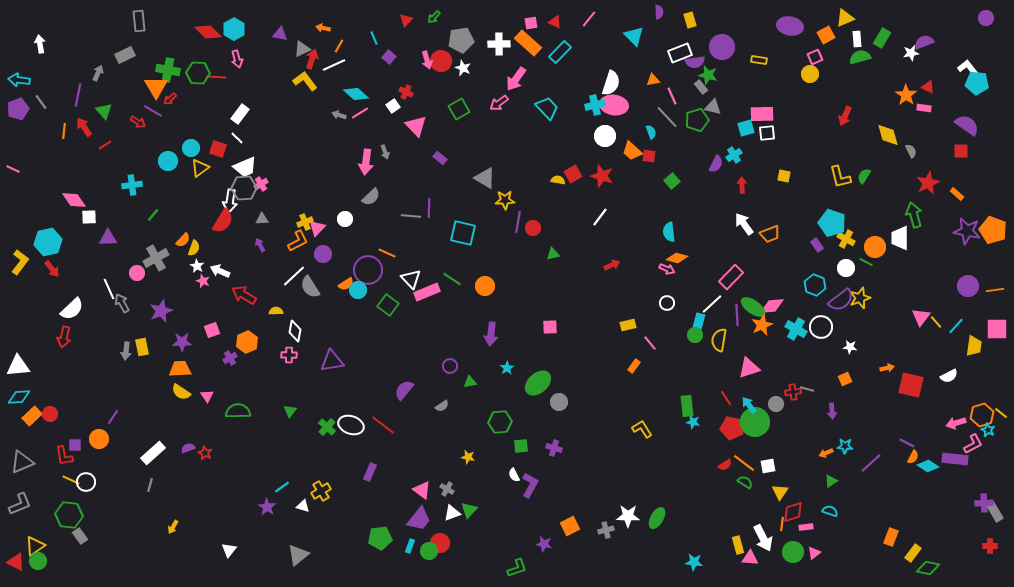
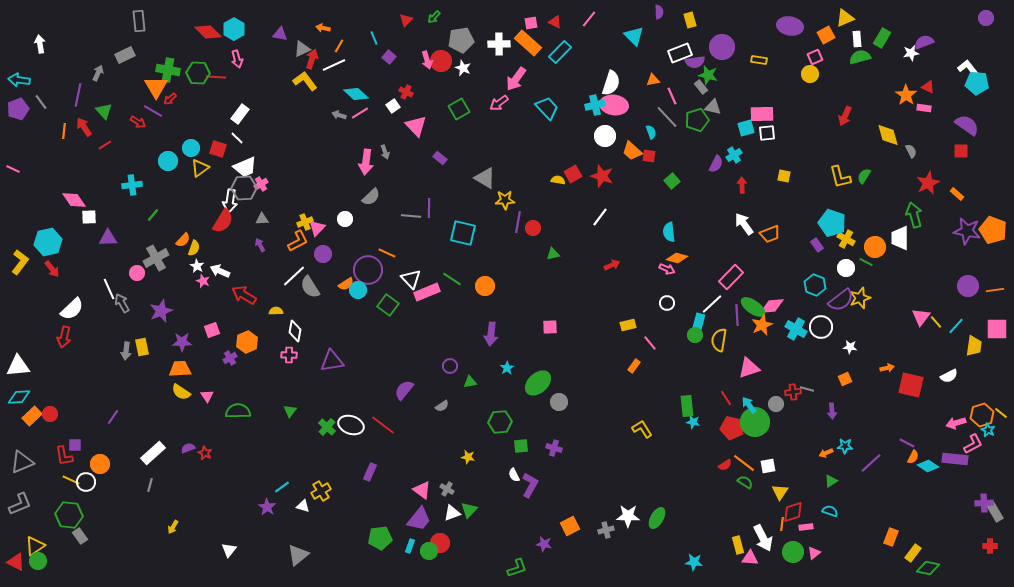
orange circle at (99, 439): moved 1 px right, 25 px down
